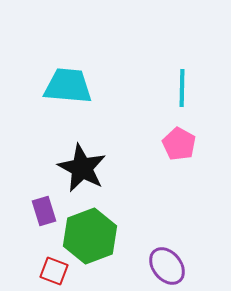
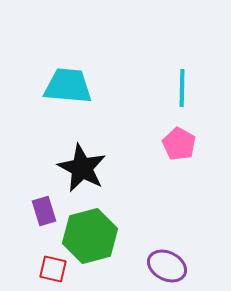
green hexagon: rotated 6 degrees clockwise
purple ellipse: rotated 24 degrees counterclockwise
red square: moved 1 px left, 2 px up; rotated 8 degrees counterclockwise
